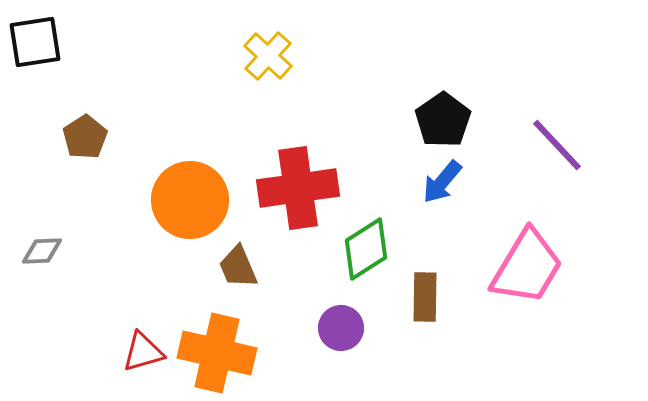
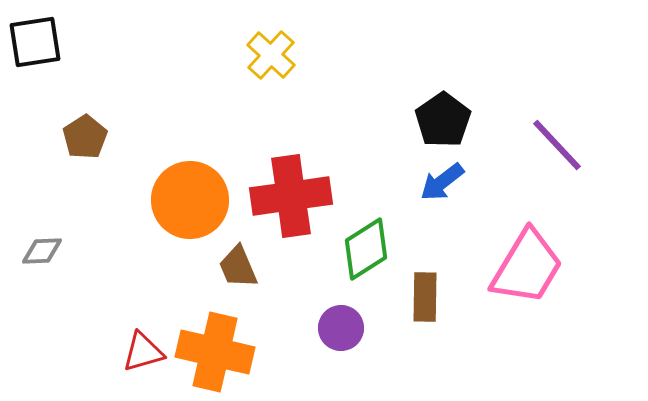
yellow cross: moved 3 px right, 1 px up
blue arrow: rotated 12 degrees clockwise
red cross: moved 7 px left, 8 px down
orange cross: moved 2 px left, 1 px up
